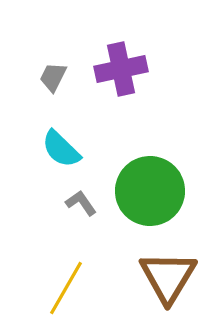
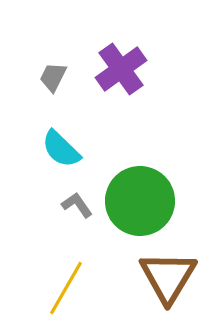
purple cross: rotated 24 degrees counterclockwise
green circle: moved 10 px left, 10 px down
gray L-shape: moved 4 px left, 2 px down
